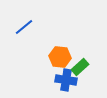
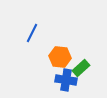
blue line: moved 8 px right, 6 px down; rotated 24 degrees counterclockwise
green rectangle: moved 1 px right, 1 px down
